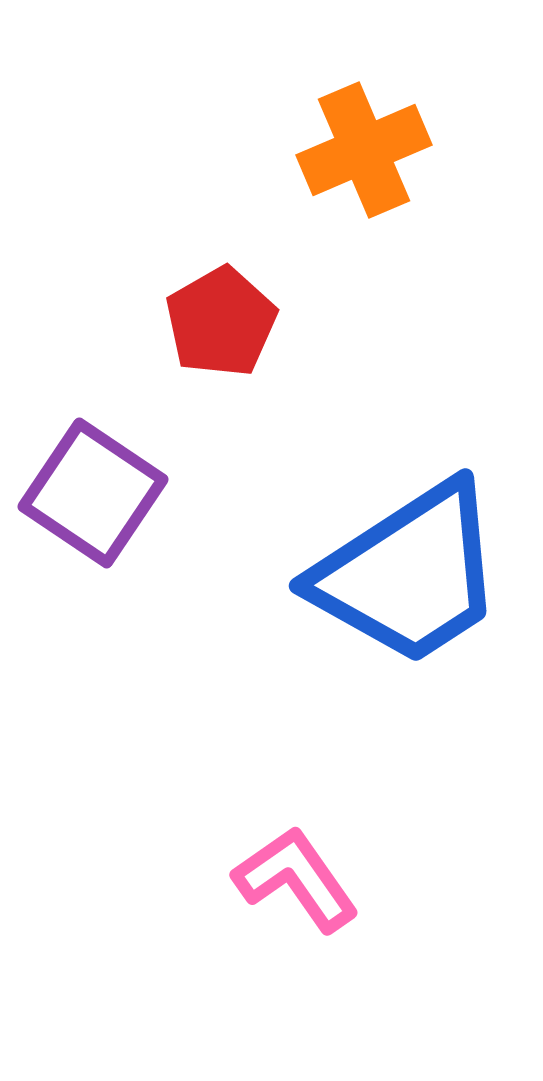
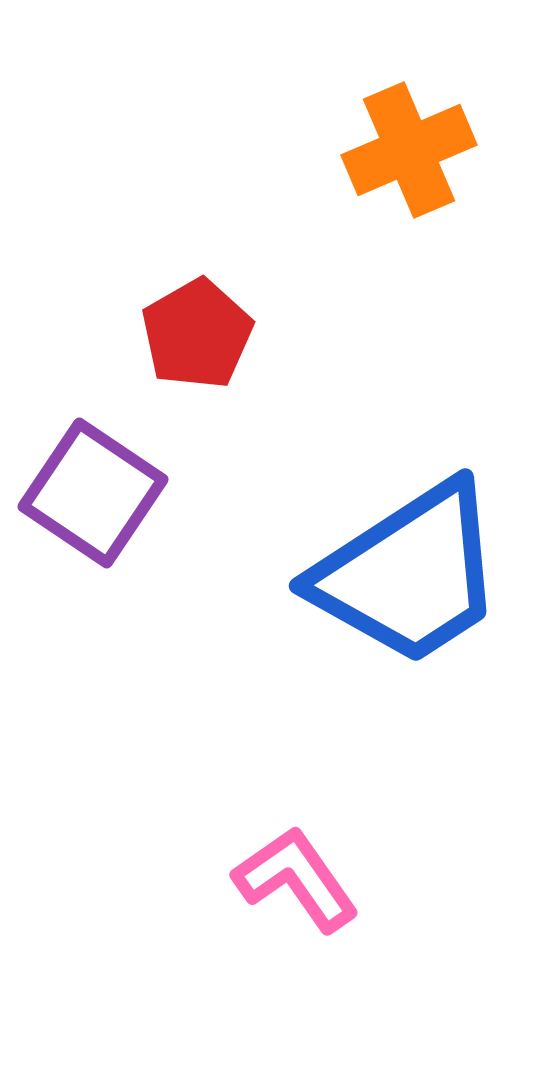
orange cross: moved 45 px right
red pentagon: moved 24 px left, 12 px down
